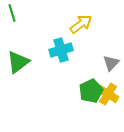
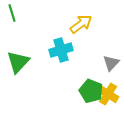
green triangle: rotated 10 degrees counterclockwise
green pentagon: rotated 25 degrees counterclockwise
